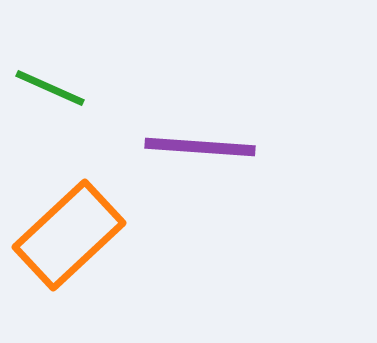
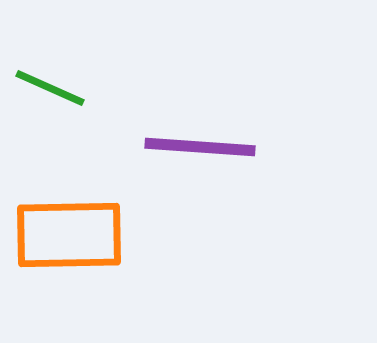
orange rectangle: rotated 42 degrees clockwise
